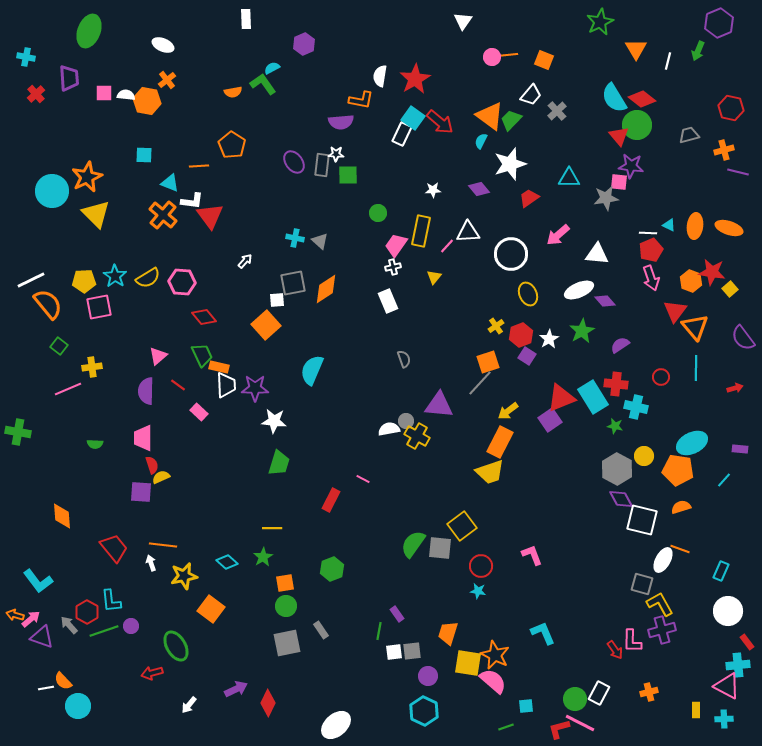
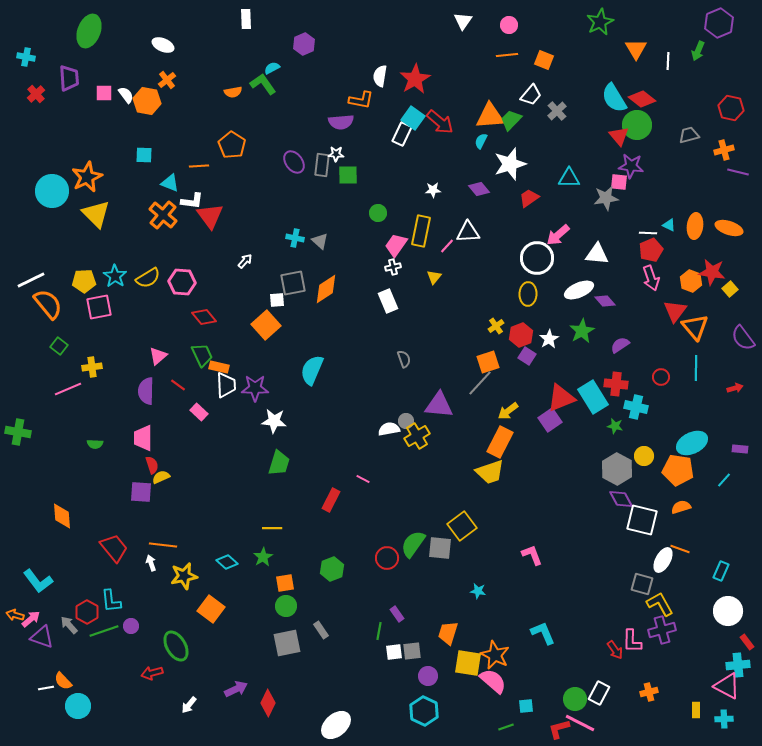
pink circle at (492, 57): moved 17 px right, 32 px up
white line at (668, 61): rotated 12 degrees counterclockwise
white semicircle at (126, 95): rotated 48 degrees clockwise
orange triangle at (490, 116): rotated 40 degrees counterclockwise
white circle at (511, 254): moved 26 px right, 4 px down
yellow ellipse at (528, 294): rotated 25 degrees clockwise
yellow cross at (417, 436): rotated 30 degrees clockwise
red circle at (481, 566): moved 94 px left, 8 px up
